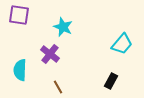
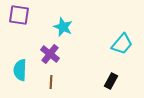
brown line: moved 7 px left, 5 px up; rotated 32 degrees clockwise
